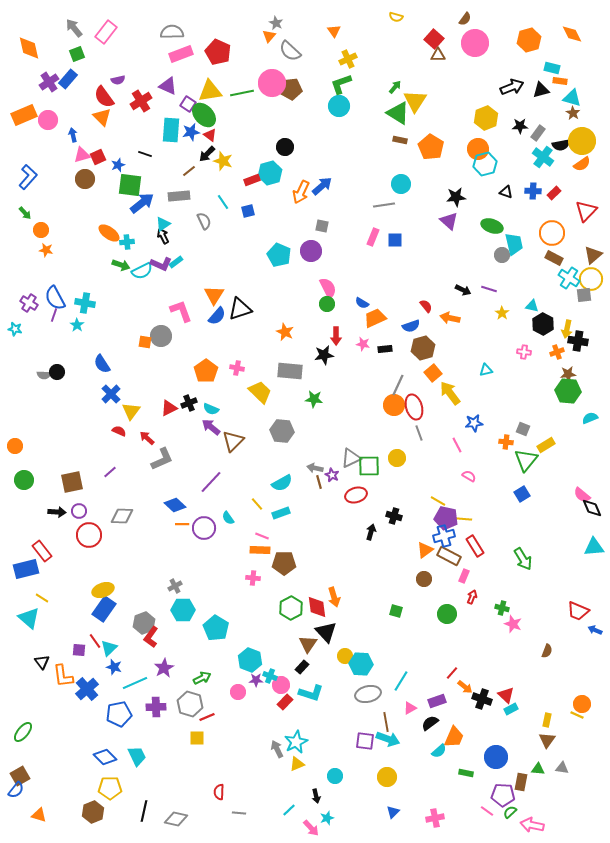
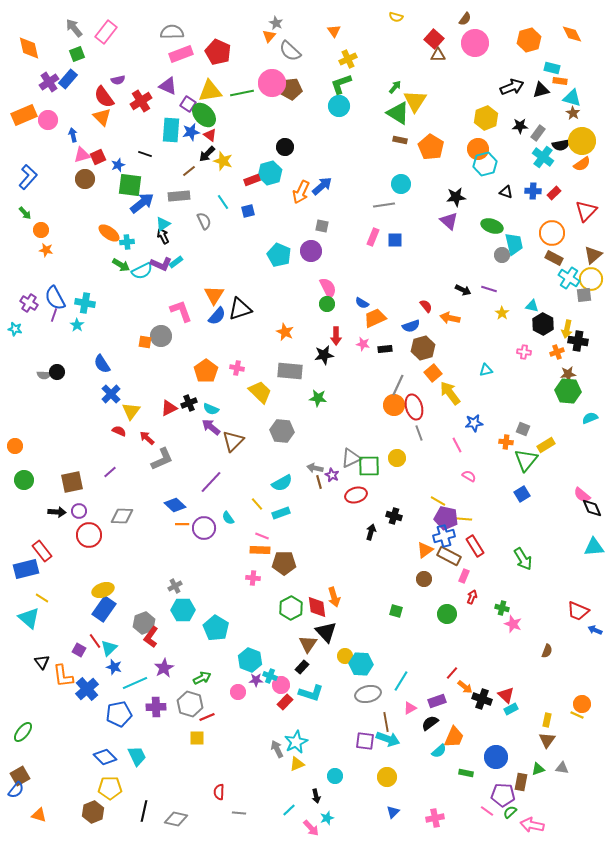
green arrow at (121, 265): rotated 12 degrees clockwise
green star at (314, 399): moved 4 px right, 1 px up
purple square at (79, 650): rotated 24 degrees clockwise
green triangle at (538, 769): rotated 24 degrees counterclockwise
